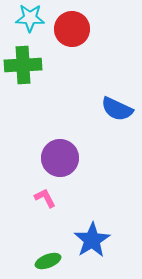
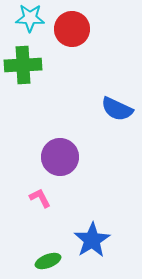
purple circle: moved 1 px up
pink L-shape: moved 5 px left
